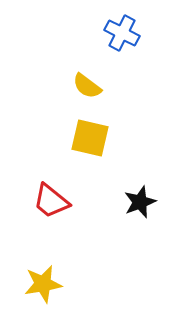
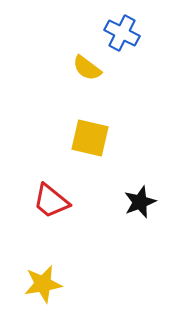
yellow semicircle: moved 18 px up
